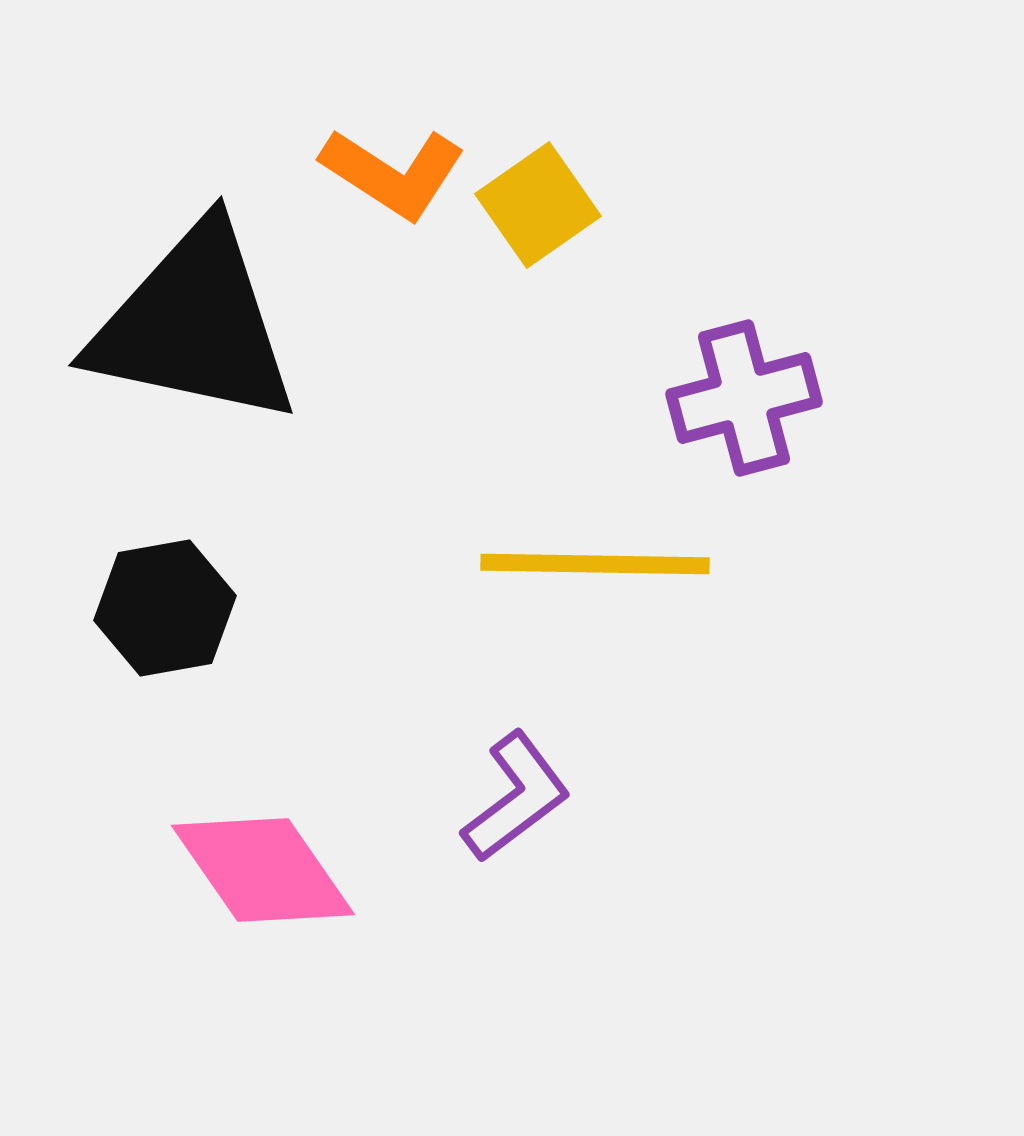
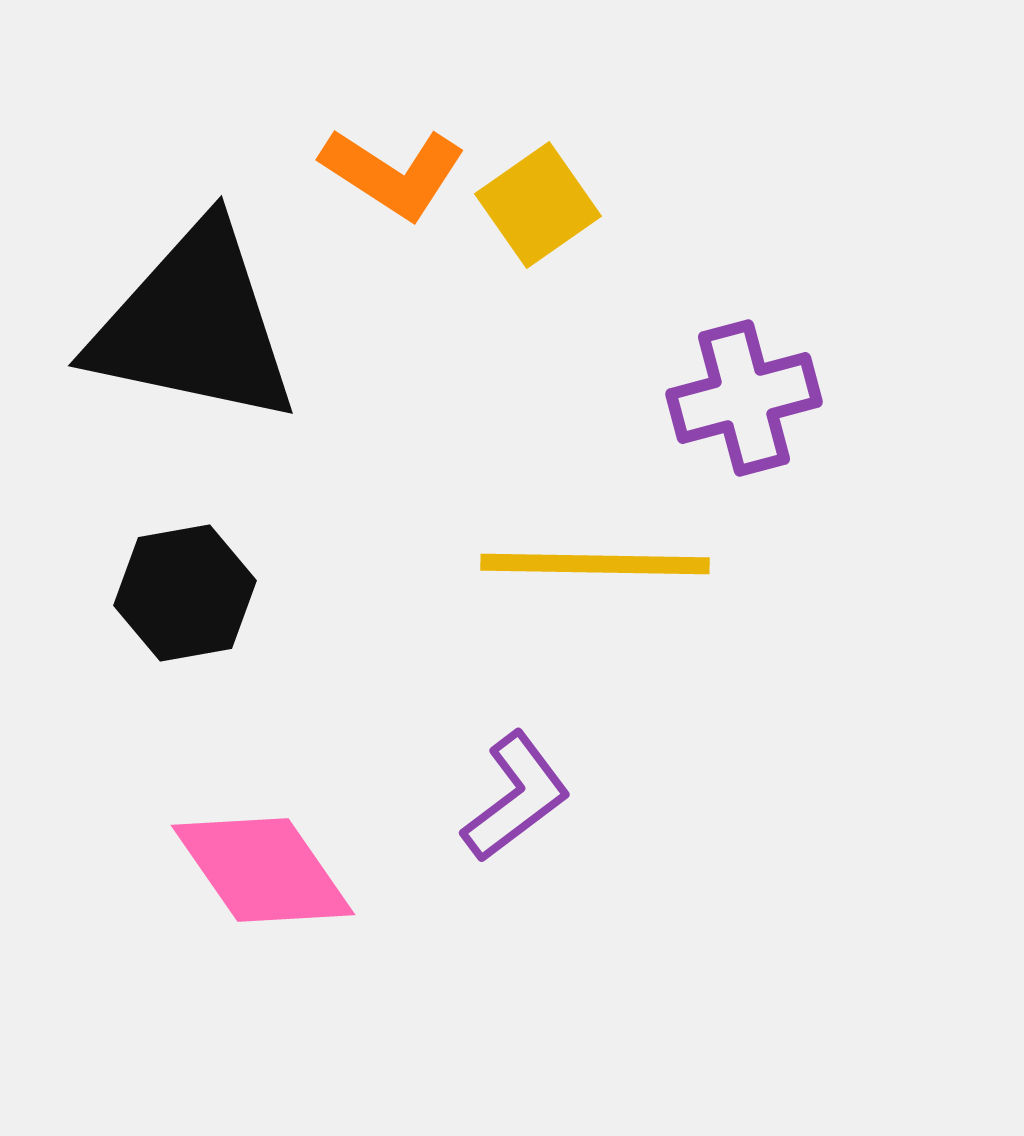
black hexagon: moved 20 px right, 15 px up
